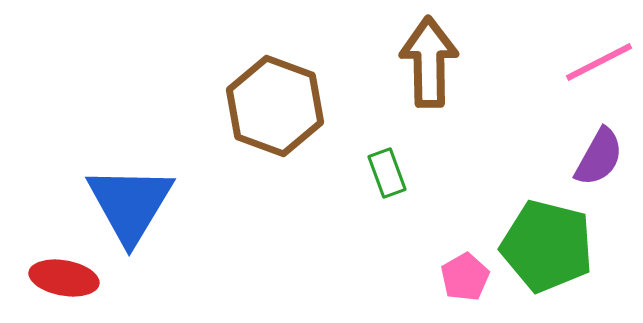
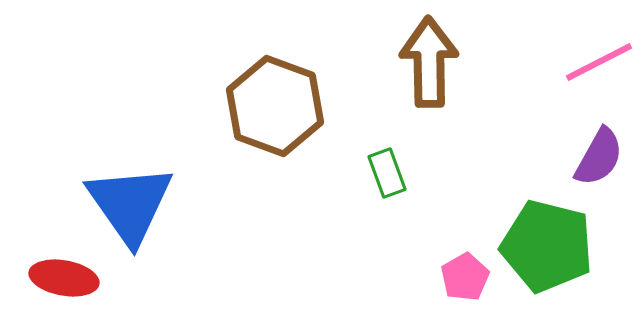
blue triangle: rotated 6 degrees counterclockwise
